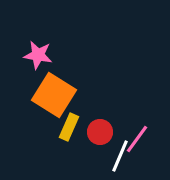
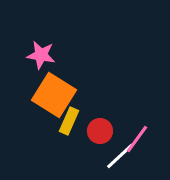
pink star: moved 3 px right
yellow rectangle: moved 6 px up
red circle: moved 1 px up
white line: rotated 24 degrees clockwise
